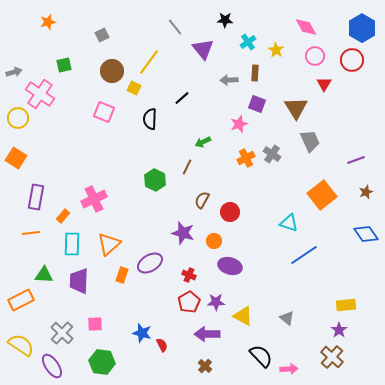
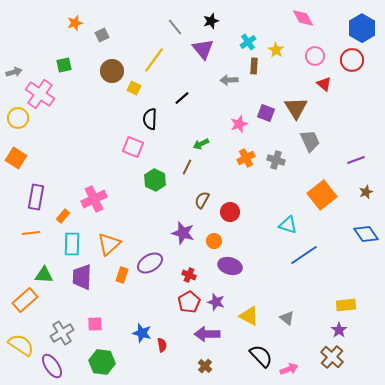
black star at (225, 20): moved 14 px left, 1 px down; rotated 21 degrees counterclockwise
orange star at (48, 22): moved 27 px right, 1 px down
pink diamond at (306, 27): moved 3 px left, 9 px up
yellow line at (149, 62): moved 5 px right, 2 px up
brown rectangle at (255, 73): moved 1 px left, 7 px up
red triangle at (324, 84): rotated 21 degrees counterclockwise
purple square at (257, 104): moved 9 px right, 9 px down
pink square at (104, 112): moved 29 px right, 35 px down
green arrow at (203, 142): moved 2 px left, 2 px down
gray cross at (272, 154): moved 4 px right, 6 px down; rotated 18 degrees counterclockwise
cyan triangle at (289, 223): moved 1 px left, 2 px down
purple trapezoid at (79, 281): moved 3 px right, 4 px up
orange rectangle at (21, 300): moved 4 px right; rotated 15 degrees counterclockwise
purple star at (216, 302): rotated 18 degrees clockwise
yellow triangle at (243, 316): moved 6 px right
gray cross at (62, 333): rotated 15 degrees clockwise
red semicircle at (162, 345): rotated 16 degrees clockwise
pink arrow at (289, 369): rotated 18 degrees counterclockwise
